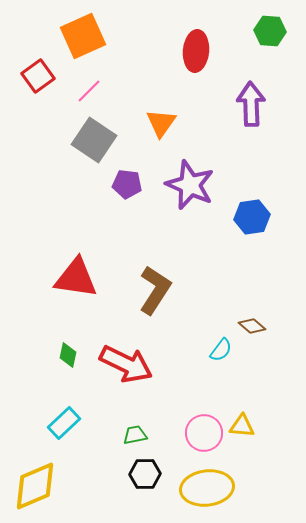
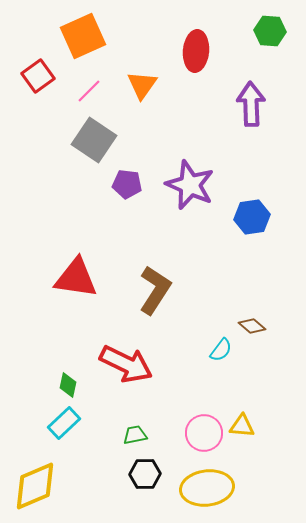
orange triangle: moved 19 px left, 38 px up
green diamond: moved 30 px down
